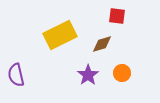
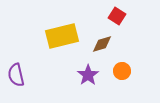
red square: rotated 24 degrees clockwise
yellow rectangle: moved 2 px right, 1 px down; rotated 12 degrees clockwise
orange circle: moved 2 px up
